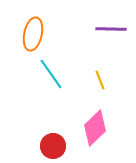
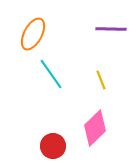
orange ellipse: rotated 16 degrees clockwise
yellow line: moved 1 px right
